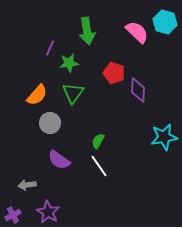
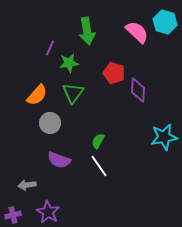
purple semicircle: rotated 15 degrees counterclockwise
purple cross: rotated 14 degrees clockwise
